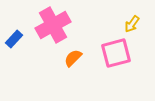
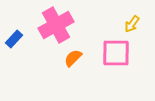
pink cross: moved 3 px right
pink square: rotated 16 degrees clockwise
